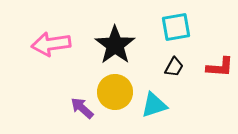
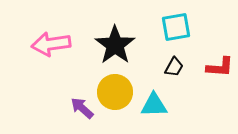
cyan triangle: rotated 16 degrees clockwise
